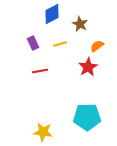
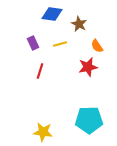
blue diamond: rotated 35 degrees clockwise
brown star: moved 1 px left
orange semicircle: rotated 88 degrees counterclockwise
red star: rotated 18 degrees clockwise
red line: rotated 63 degrees counterclockwise
cyan pentagon: moved 2 px right, 3 px down
